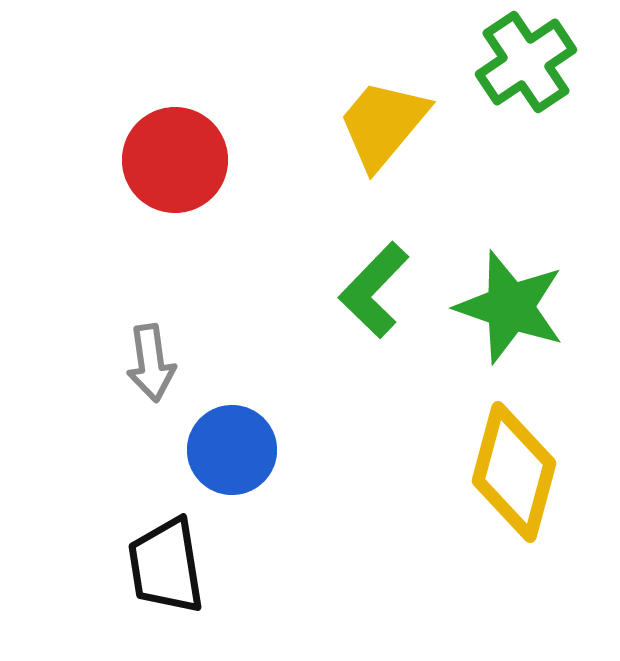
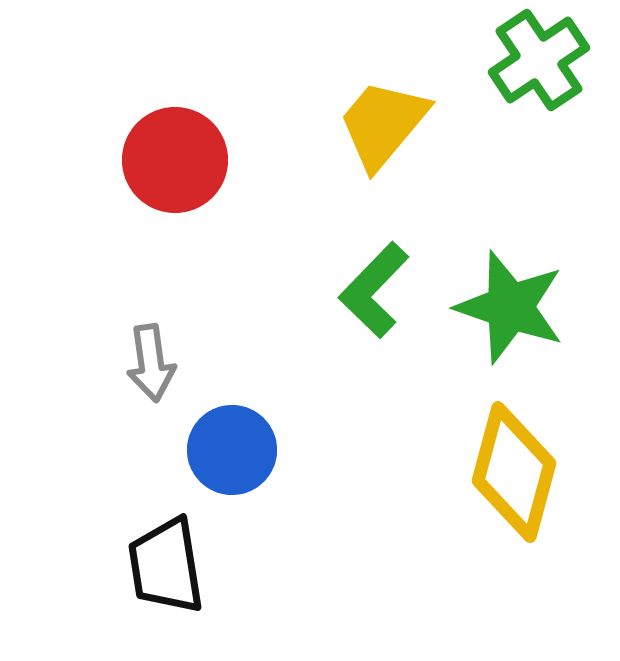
green cross: moved 13 px right, 2 px up
